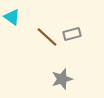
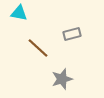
cyan triangle: moved 7 px right, 4 px up; rotated 24 degrees counterclockwise
brown line: moved 9 px left, 11 px down
